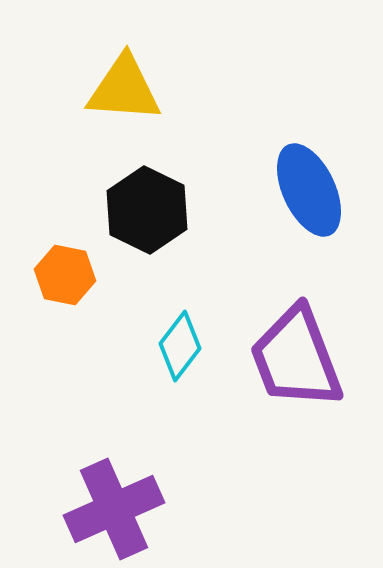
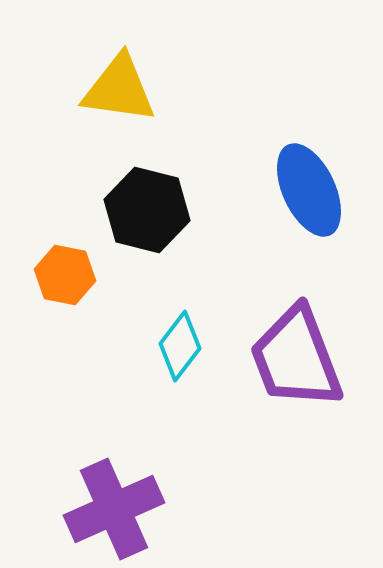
yellow triangle: moved 5 px left; rotated 4 degrees clockwise
black hexagon: rotated 12 degrees counterclockwise
